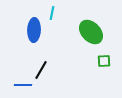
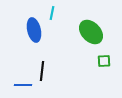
blue ellipse: rotated 15 degrees counterclockwise
black line: moved 1 px right, 1 px down; rotated 24 degrees counterclockwise
